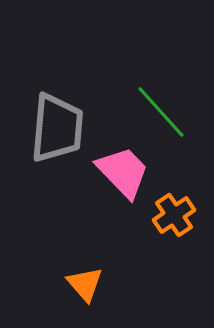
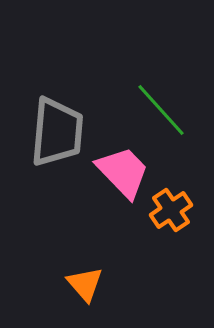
green line: moved 2 px up
gray trapezoid: moved 4 px down
orange cross: moved 3 px left, 5 px up
